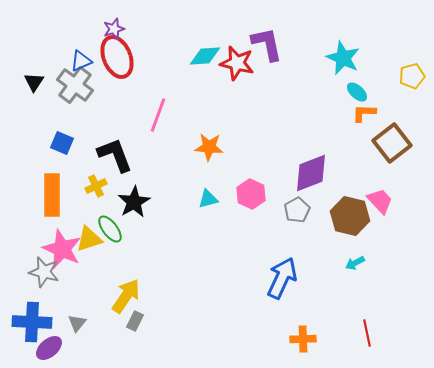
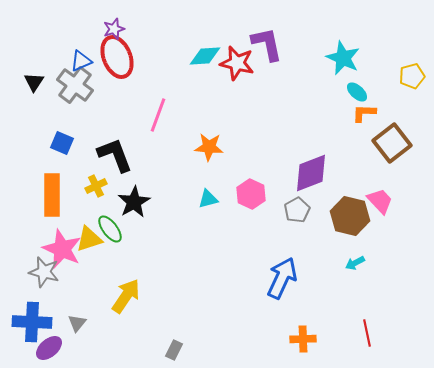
gray rectangle: moved 39 px right, 29 px down
